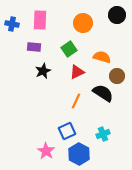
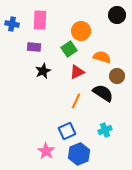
orange circle: moved 2 px left, 8 px down
cyan cross: moved 2 px right, 4 px up
blue hexagon: rotated 10 degrees clockwise
